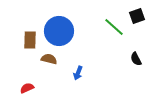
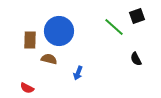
red semicircle: rotated 128 degrees counterclockwise
